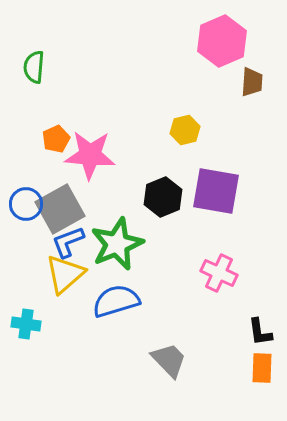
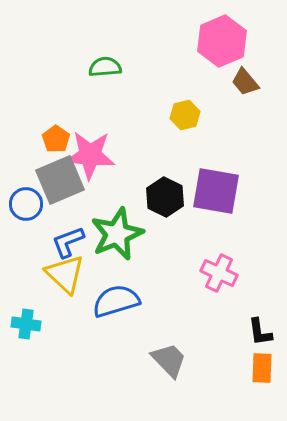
green semicircle: moved 71 px right; rotated 80 degrees clockwise
brown trapezoid: moved 7 px left; rotated 136 degrees clockwise
yellow hexagon: moved 15 px up
orange pentagon: rotated 12 degrees counterclockwise
black hexagon: moved 2 px right; rotated 12 degrees counterclockwise
gray square: moved 29 px up; rotated 6 degrees clockwise
green star: moved 10 px up
yellow triangle: rotated 36 degrees counterclockwise
